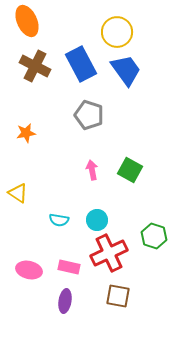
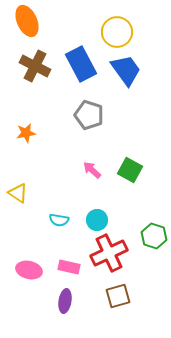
pink arrow: rotated 36 degrees counterclockwise
brown square: rotated 25 degrees counterclockwise
